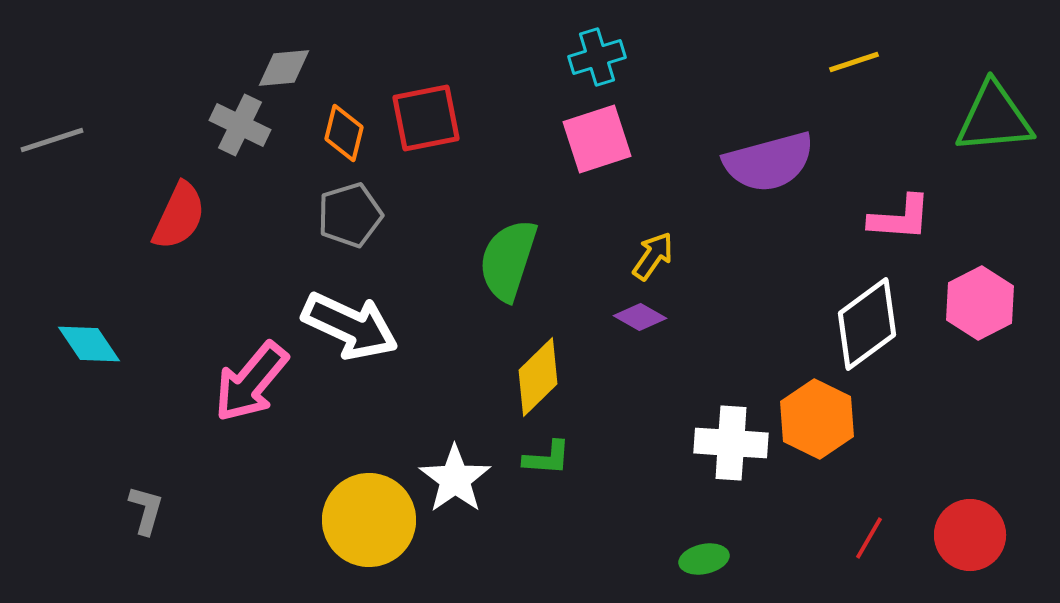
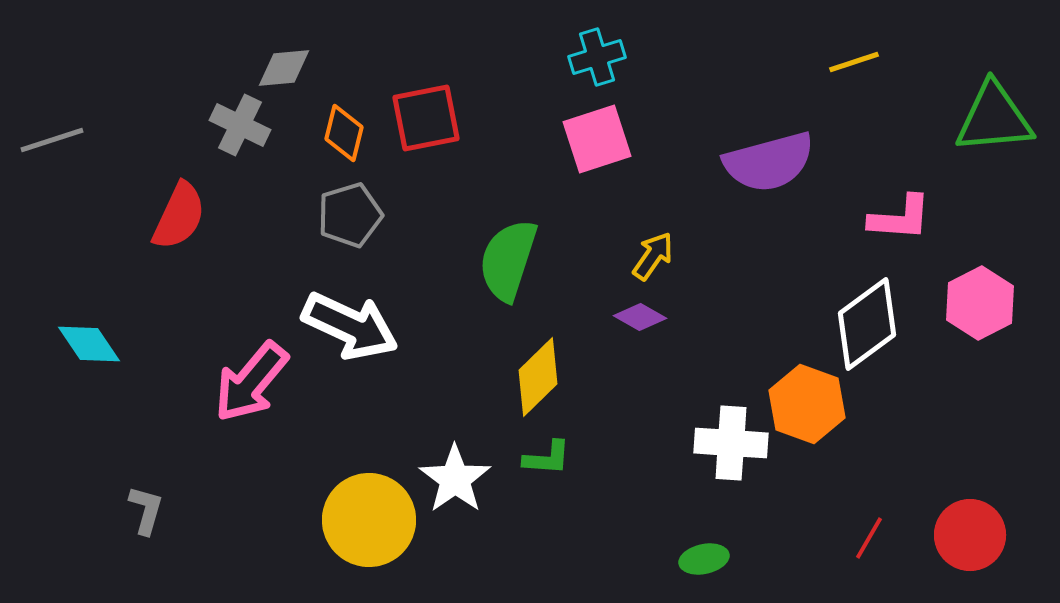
orange hexagon: moved 10 px left, 15 px up; rotated 6 degrees counterclockwise
